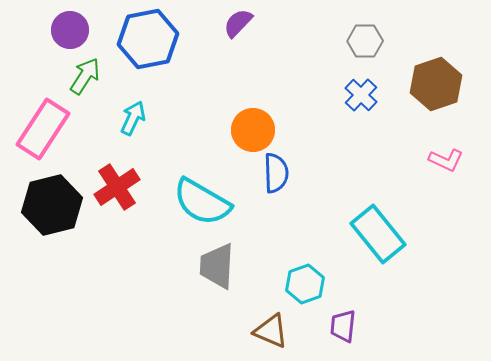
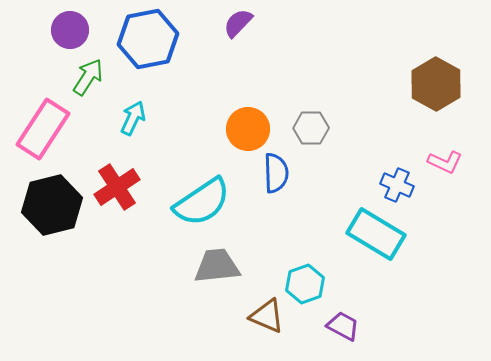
gray hexagon: moved 54 px left, 87 px down
green arrow: moved 3 px right, 1 px down
brown hexagon: rotated 12 degrees counterclockwise
blue cross: moved 36 px right, 90 px down; rotated 20 degrees counterclockwise
orange circle: moved 5 px left, 1 px up
pink L-shape: moved 1 px left, 2 px down
cyan semicircle: rotated 64 degrees counterclockwise
cyan rectangle: moved 2 px left; rotated 20 degrees counterclockwise
gray trapezoid: rotated 81 degrees clockwise
purple trapezoid: rotated 112 degrees clockwise
brown triangle: moved 4 px left, 15 px up
